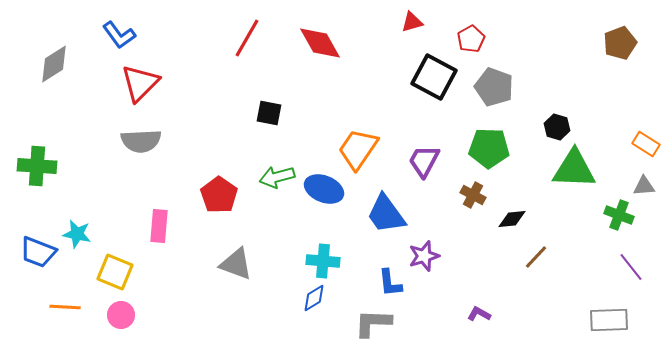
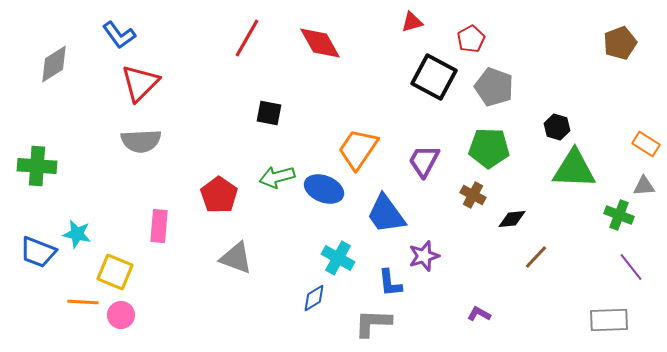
cyan cross at (323, 261): moved 15 px right, 3 px up; rotated 24 degrees clockwise
gray triangle at (236, 264): moved 6 px up
orange line at (65, 307): moved 18 px right, 5 px up
